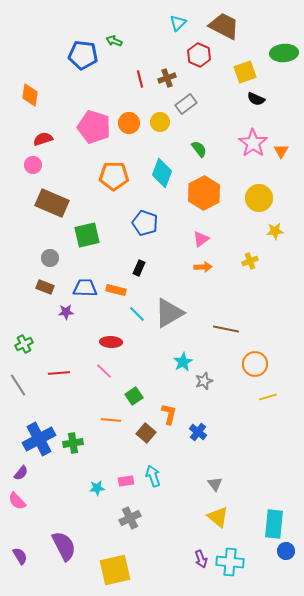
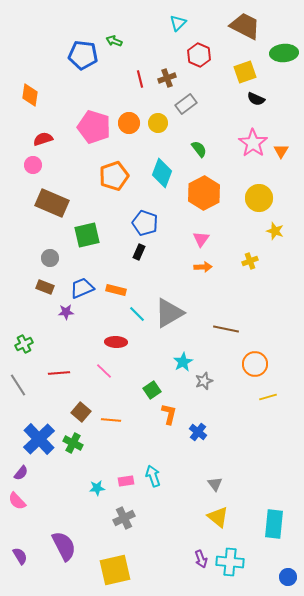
brown trapezoid at (224, 26): moved 21 px right
yellow circle at (160, 122): moved 2 px left, 1 px down
orange pentagon at (114, 176): rotated 20 degrees counterclockwise
yellow star at (275, 231): rotated 24 degrees clockwise
pink triangle at (201, 239): rotated 18 degrees counterclockwise
black rectangle at (139, 268): moved 16 px up
blue trapezoid at (85, 288): moved 3 px left; rotated 25 degrees counterclockwise
red ellipse at (111, 342): moved 5 px right
green square at (134, 396): moved 18 px right, 6 px up
brown square at (146, 433): moved 65 px left, 21 px up
blue cross at (39, 439): rotated 16 degrees counterclockwise
green cross at (73, 443): rotated 36 degrees clockwise
gray cross at (130, 518): moved 6 px left
blue circle at (286, 551): moved 2 px right, 26 px down
